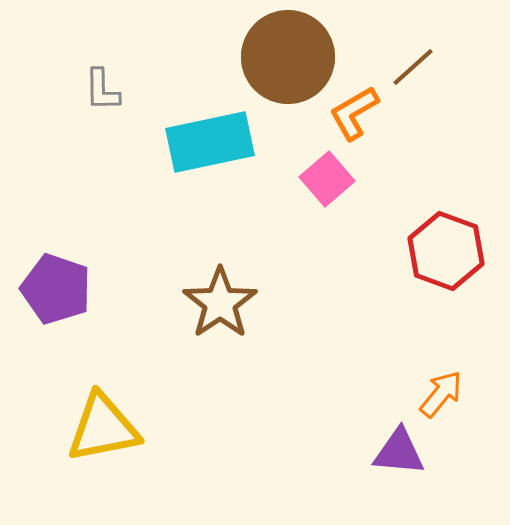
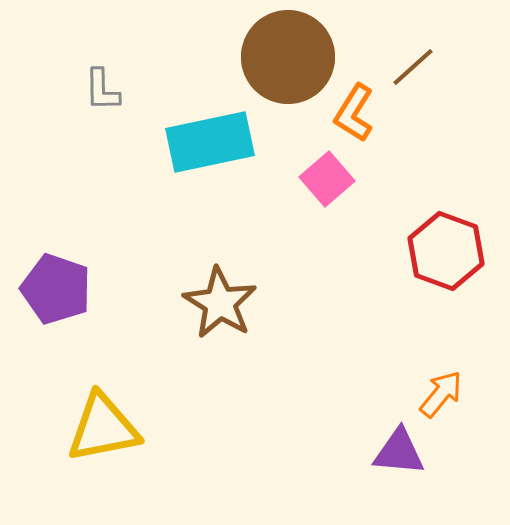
orange L-shape: rotated 28 degrees counterclockwise
brown star: rotated 6 degrees counterclockwise
